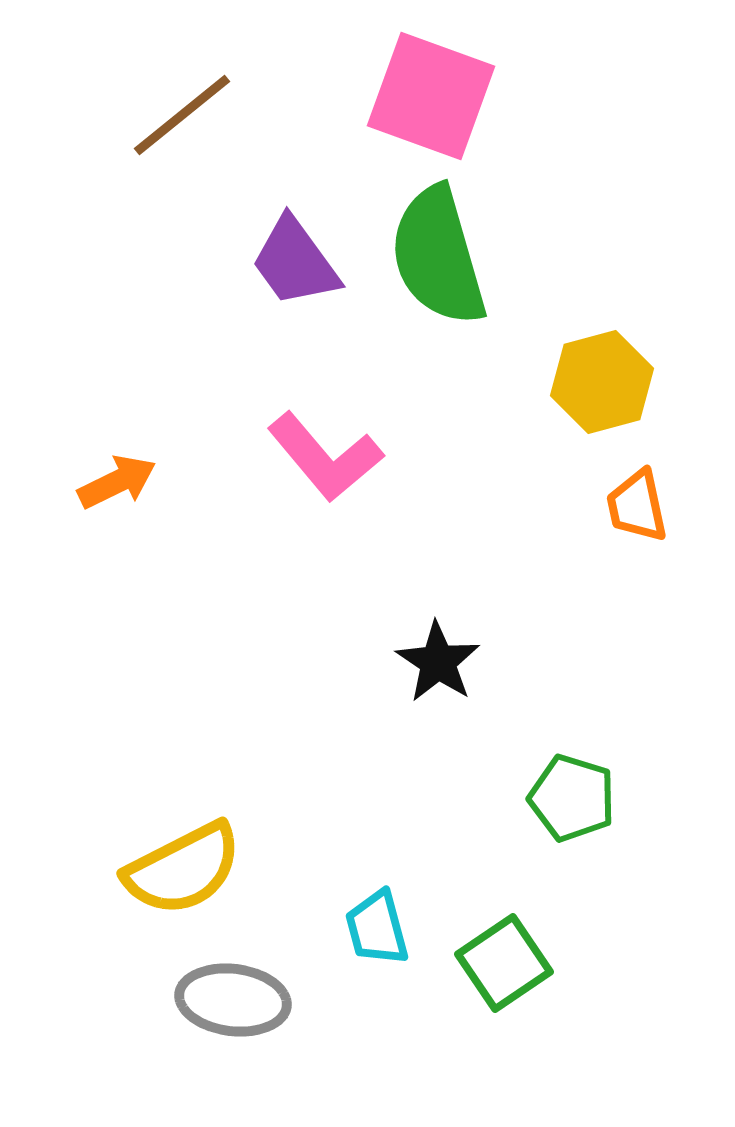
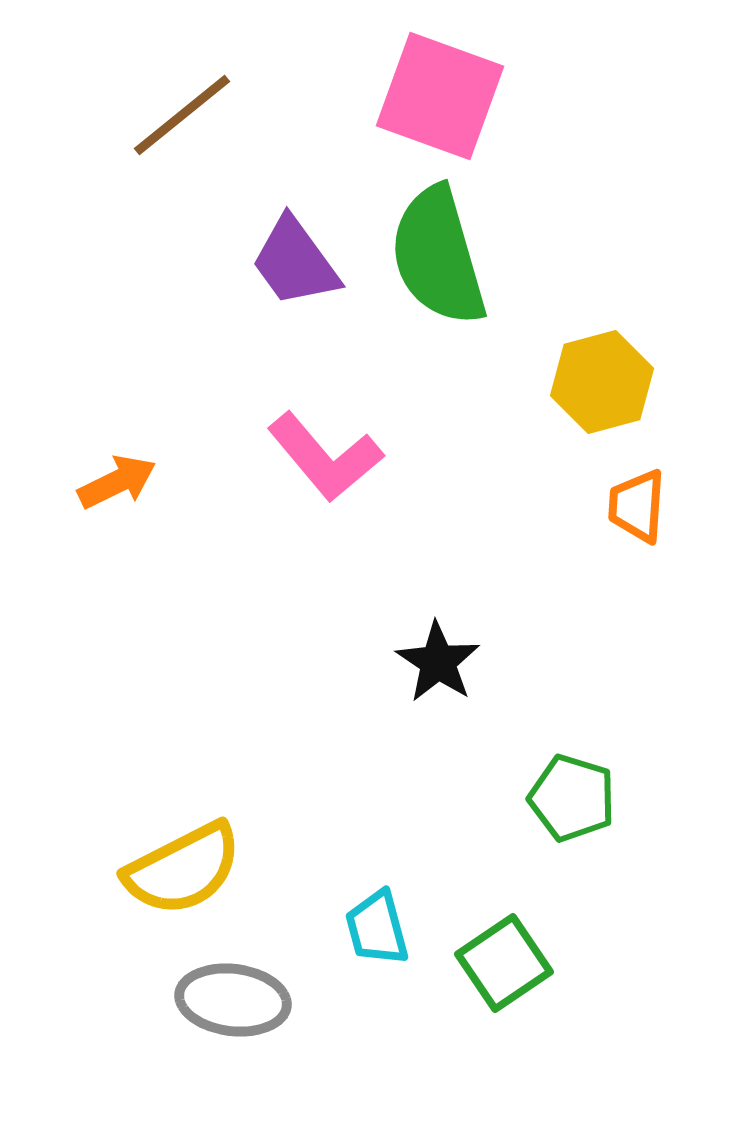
pink square: moved 9 px right
orange trapezoid: rotated 16 degrees clockwise
